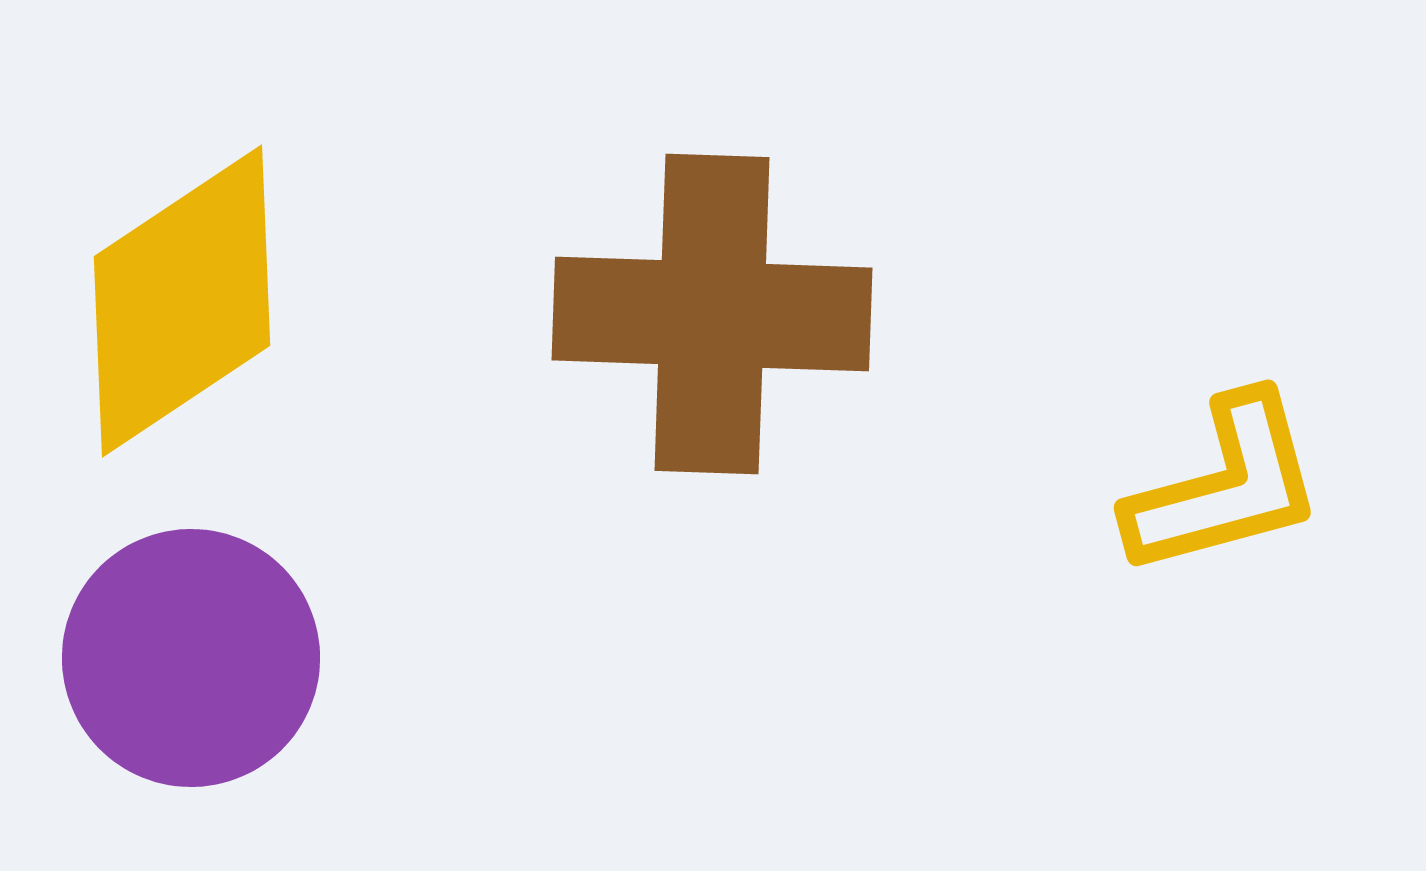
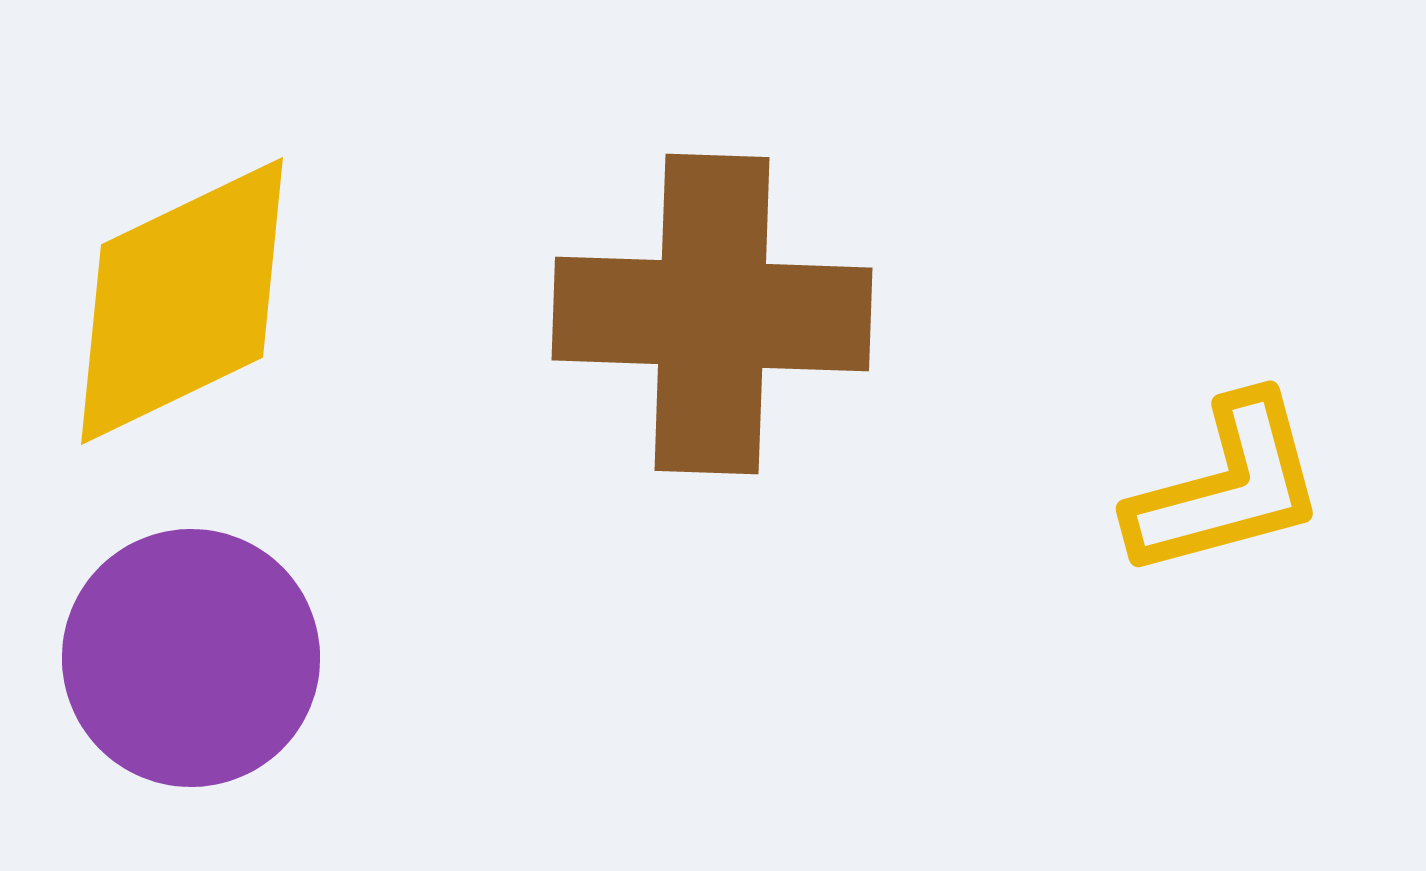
yellow diamond: rotated 8 degrees clockwise
yellow L-shape: moved 2 px right, 1 px down
